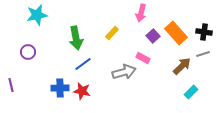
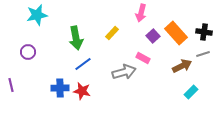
brown arrow: rotated 18 degrees clockwise
